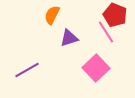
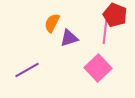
orange semicircle: moved 8 px down
pink line: moved 1 px left; rotated 40 degrees clockwise
pink square: moved 2 px right
